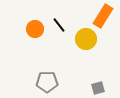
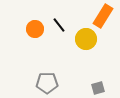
gray pentagon: moved 1 px down
